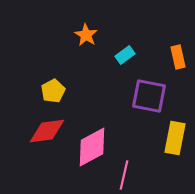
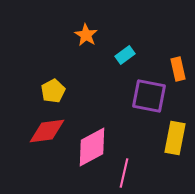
orange rectangle: moved 12 px down
pink line: moved 2 px up
